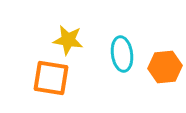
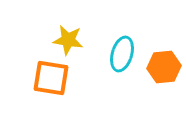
cyan ellipse: rotated 24 degrees clockwise
orange hexagon: moved 1 px left
